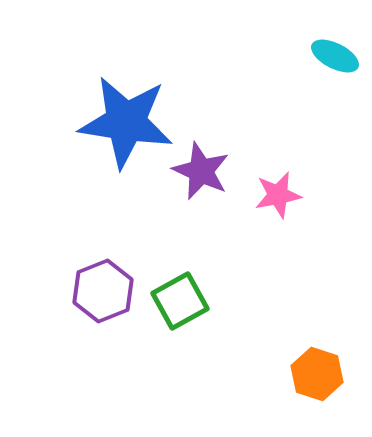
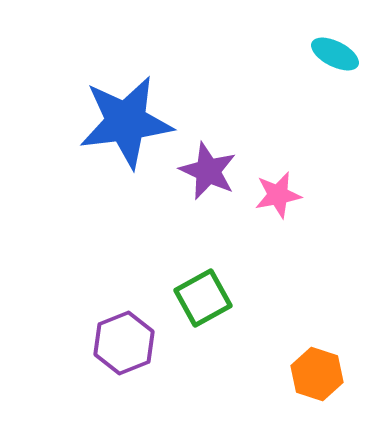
cyan ellipse: moved 2 px up
blue star: rotated 16 degrees counterclockwise
purple star: moved 7 px right
purple hexagon: moved 21 px right, 52 px down
green square: moved 23 px right, 3 px up
